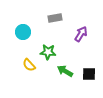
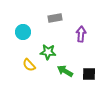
purple arrow: rotated 28 degrees counterclockwise
